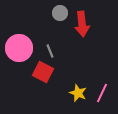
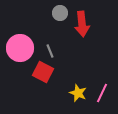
pink circle: moved 1 px right
